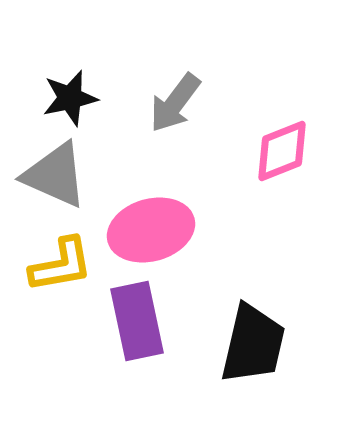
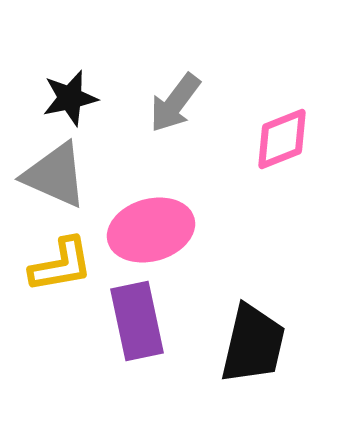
pink diamond: moved 12 px up
